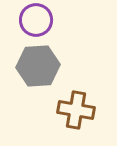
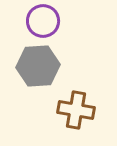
purple circle: moved 7 px right, 1 px down
